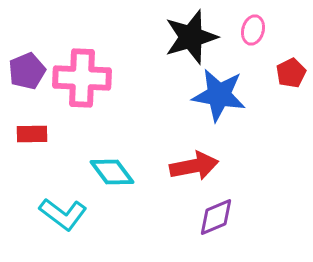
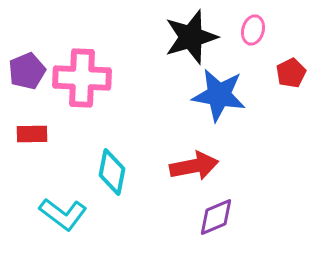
cyan diamond: rotated 48 degrees clockwise
